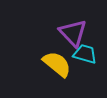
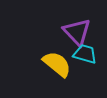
purple triangle: moved 4 px right, 1 px up
